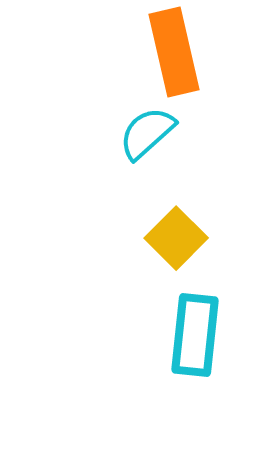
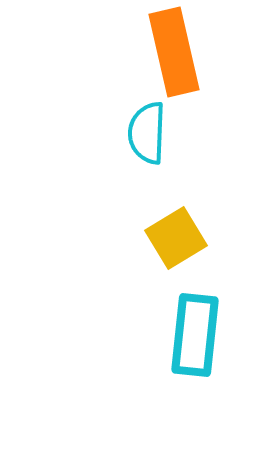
cyan semicircle: rotated 46 degrees counterclockwise
yellow square: rotated 14 degrees clockwise
